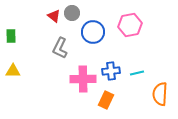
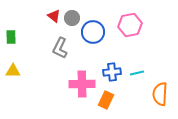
gray circle: moved 5 px down
green rectangle: moved 1 px down
blue cross: moved 1 px right, 1 px down
pink cross: moved 1 px left, 5 px down
